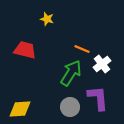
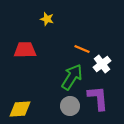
red trapezoid: rotated 15 degrees counterclockwise
green arrow: moved 1 px right, 4 px down
gray circle: moved 1 px up
